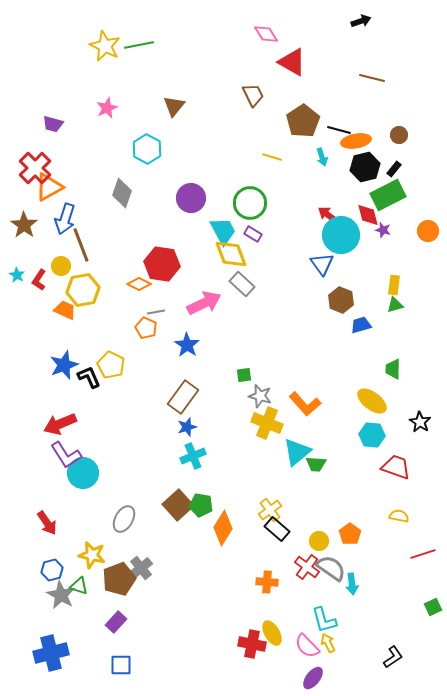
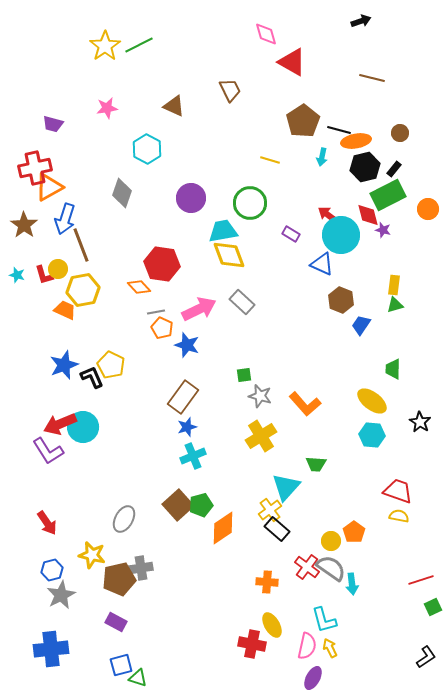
pink diamond at (266, 34): rotated 15 degrees clockwise
green line at (139, 45): rotated 16 degrees counterclockwise
yellow star at (105, 46): rotated 12 degrees clockwise
brown trapezoid at (253, 95): moved 23 px left, 5 px up
brown triangle at (174, 106): rotated 45 degrees counterclockwise
pink star at (107, 108): rotated 15 degrees clockwise
brown circle at (399, 135): moved 1 px right, 2 px up
yellow line at (272, 157): moved 2 px left, 3 px down
cyan arrow at (322, 157): rotated 30 degrees clockwise
red cross at (35, 168): rotated 32 degrees clockwise
cyan trapezoid at (223, 231): rotated 72 degrees counterclockwise
orange circle at (428, 231): moved 22 px up
purple rectangle at (253, 234): moved 38 px right
yellow diamond at (231, 254): moved 2 px left, 1 px down
blue triangle at (322, 264): rotated 30 degrees counterclockwise
yellow circle at (61, 266): moved 3 px left, 3 px down
cyan star at (17, 275): rotated 14 degrees counterclockwise
red L-shape at (39, 280): moved 5 px right, 5 px up; rotated 50 degrees counterclockwise
orange diamond at (139, 284): moved 3 px down; rotated 20 degrees clockwise
gray rectangle at (242, 284): moved 18 px down
pink arrow at (204, 303): moved 5 px left, 6 px down
blue trapezoid at (361, 325): rotated 40 degrees counterclockwise
orange pentagon at (146, 328): moved 16 px right
blue star at (187, 345): rotated 15 degrees counterclockwise
black L-shape at (89, 377): moved 3 px right
yellow cross at (267, 423): moved 6 px left, 13 px down; rotated 36 degrees clockwise
cyan triangle at (297, 452): moved 11 px left, 35 px down; rotated 8 degrees counterclockwise
purple L-shape at (66, 455): moved 18 px left, 4 px up
red trapezoid at (396, 467): moved 2 px right, 24 px down
cyan circle at (83, 473): moved 46 px up
green pentagon at (201, 505): rotated 25 degrees counterclockwise
orange diamond at (223, 528): rotated 24 degrees clockwise
orange pentagon at (350, 534): moved 4 px right, 2 px up
yellow circle at (319, 541): moved 12 px right
red line at (423, 554): moved 2 px left, 26 px down
gray cross at (141, 568): rotated 30 degrees clockwise
brown pentagon at (119, 579): rotated 8 degrees clockwise
green triangle at (79, 586): moved 59 px right, 92 px down
gray star at (61, 595): rotated 16 degrees clockwise
purple rectangle at (116, 622): rotated 75 degrees clockwise
yellow ellipse at (272, 633): moved 8 px up
yellow arrow at (328, 643): moved 2 px right, 5 px down
pink semicircle at (307, 646): rotated 124 degrees counterclockwise
blue cross at (51, 653): moved 4 px up; rotated 8 degrees clockwise
black L-shape at (393, 657): moved 33 px right
blue square at (121, 665): rotated 15 degrees counterclockwise
purple ellipse at (313, 678): rotated 10 degrees counterclockwise
